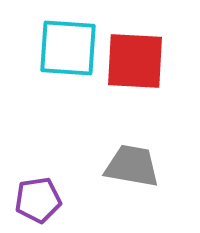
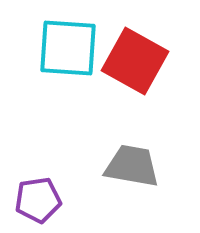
red square: rotated 26 degrees clockwise
